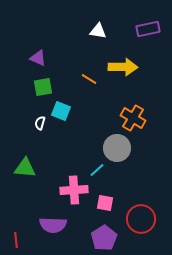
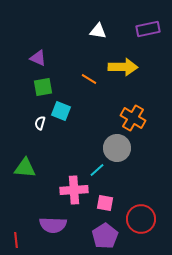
purple pentagon: moved 1 px right, 2 px up
